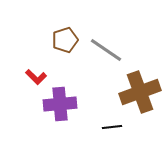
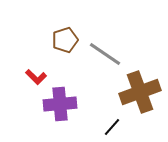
gray line: moved 1 px left, 4 px down
black line: rotated 42 degrees counterclockwise
